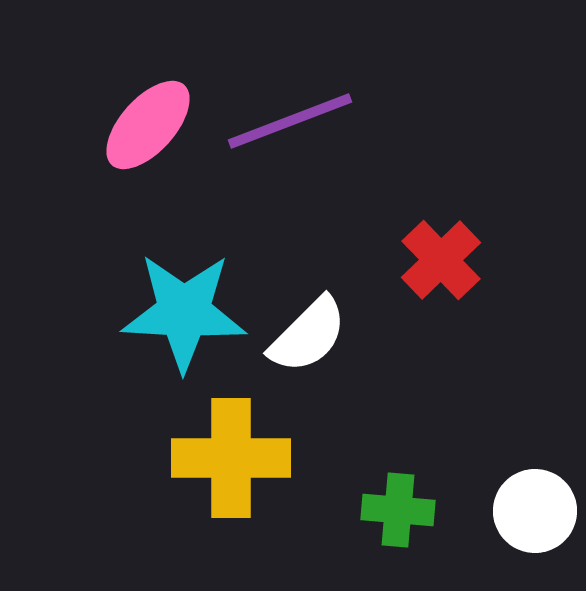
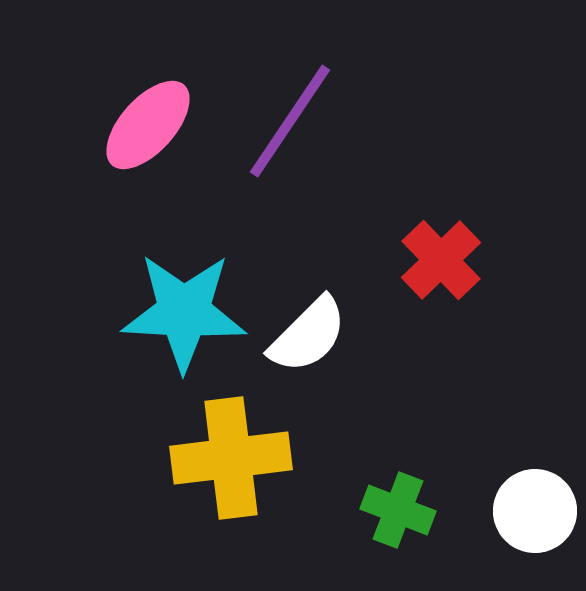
purple line: rotated 35 degrees counterclockwise
yellow cross: rotated 7 degrees counterclockwise
green cross: rotated 16 degrees clockwise
